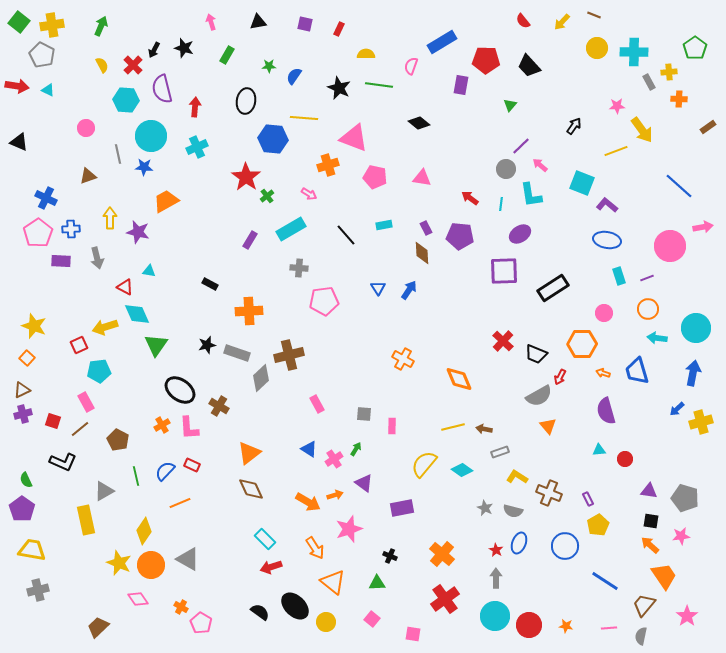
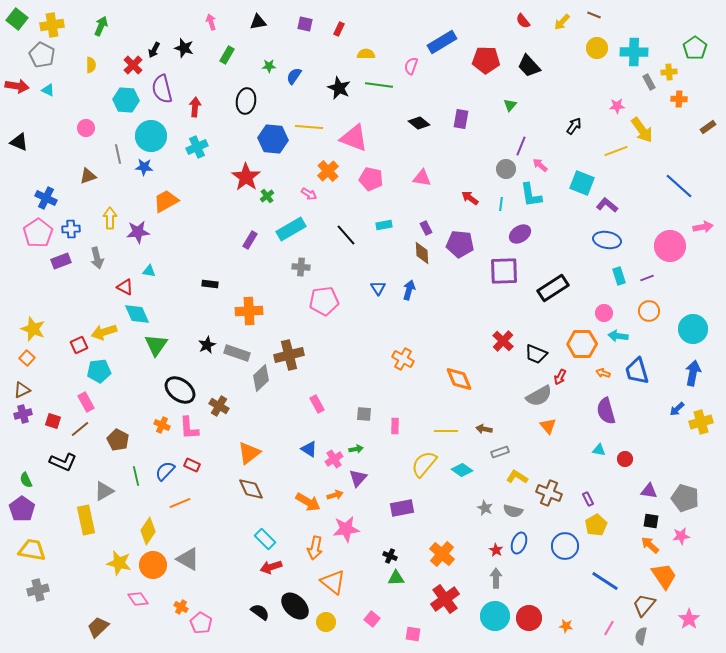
green square at (19, 22): moved 2 px left, 3 px up
yellow semicircle at (102, 65): moved 11 px left; rotated 28 degrees clockwise
purple rectangle at (461, 85): moved 34 px down
yellow line at (304, 118): moved 5 px right, 9 px down
purple line at (521, 146): rotated 24 degrees counterclockwise
orange cross at (328, 165): moved 6 px down; rotated 25 degrees counterclockwise
pink pentagon at (375, 177): moved 4 px left, 2 px down
purple star at (138, 232): rotated 20 degrees counterclockwise
purple pentagon at (460, 236): moved 8 px down
purple rectangle at (61, 261): rotated 24 degrees counterclockwise
gray cross at (299, 268): moved 2 px right, 1 px up
black rectangle at (210, 284): rotated 21 degrees counterclockwise
blue arrow at (409, 290): rotated 18 degrees counterclockwise
orange circle at (648, 309): moved 1 px right, 2 px down
yellow star at (34, 326): moved 1 px left, 3 px down
yellow arrow at (105, 327): moved 1 px left, 5 px down
cyan circle at (696, 328): moved 3 px left, 1 px down
cyan arrow at (657, 338): moved 39 px left, 2 px up
black star at (207, 345): rotated 12 degrees counterclockwise
orange cross at (162, 425): rotated 35 degrees counterclockwise
pink rectangle at (392, 426): moved 3 px right
yellow line at (453, 427): moved 7 px left, 4 px down; rotated 15 degrees clockwise
green arrow at (356, 449): rotated 48 degrees clockwise
cyan triangle at (599, 450): rotated 16 degrees clockwise
purple triangle at (364, 483): moved 6 px left, 5 px up; rotated 36 degrees clockwise
yellow pentagon at (598, 525): moved 2 px left
pink star at (349, 529): moved 3 px left; rotated 12 degrees clockwise
yellow diamond at (144, 531): moved 4 px right
orange arrow at (315, 548): rotated 45 degrees clockwise
yellow star at (119, 563): rotated 10 degrees counterclockwise
orange circle at (151, 565): moved 2 px right
green triangle at (377, 583): moved 19 px right, 5 px up
pink star at (687, 616): moved 2 px right, 3 px down
red circle at (529, 625): moved 7 px up
pink line at (609, 628): rotated 56 degrees counterclockwise
